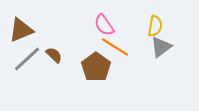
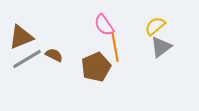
yellow semicircle: rotated 140 degrees counterclockwise
brown triangle: moved 7 px down
orange line: rotated 48 degrees clockwise
brown semicircle: rotated 18 degrees counterclockwise
gray line: rotated 12 degrees clockwise
brown pentagon: rotated 12 degrees clockwise
